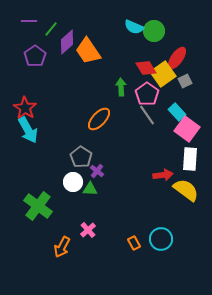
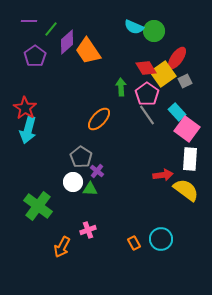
cyan arrow: rotated 44 degrees clockwise
pink cross: rotated 21 degrees clockwise
